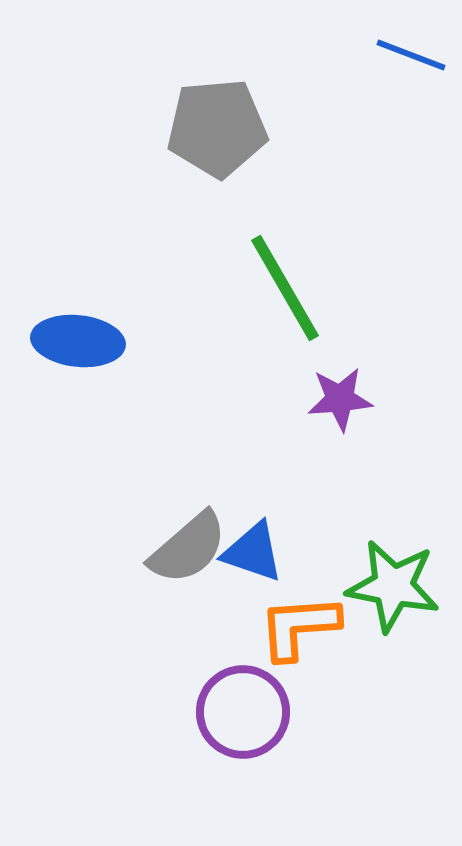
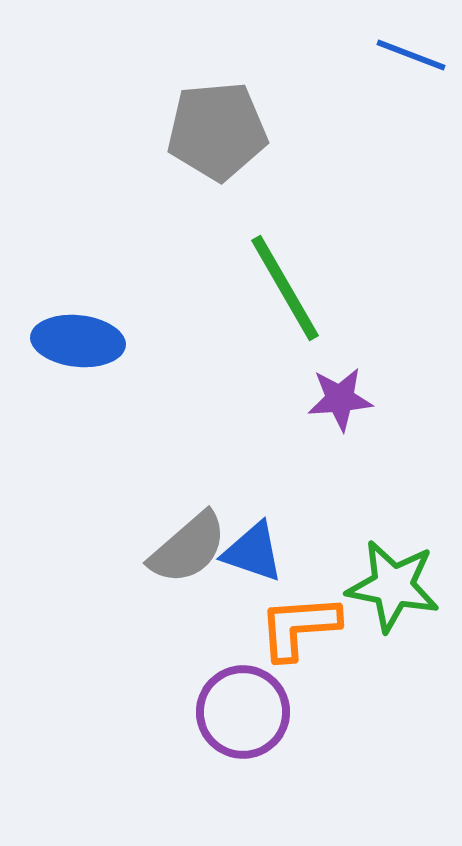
gray pentagon: moved 3 px down
